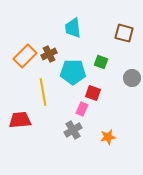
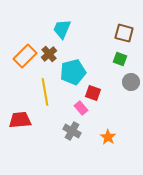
cyan trapezoid: moved 11 px left, 1 px down; rotated 30 degrees clockwise
brown cross: rotated 14 degrees counterclockwise
green square: moved 19 px right, 3 px up
cyan pentagon: rotated 15 degrees counterclockwise
gray circle: moved 1 px left, 4 px down
yellow line: moved 2 px right
pink rectangle: moved 1 px left, 1 px up; rotated 64 degrees counterclockwise
gray cross: moved 1 px left, 1 px down; rotated 30 degrees counterclockwise
orange star: rotated 28 degrees counterclockwise
